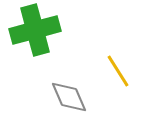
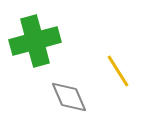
green cross: moved 11 px down
